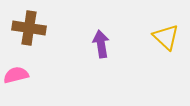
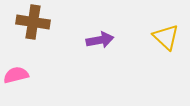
brown cross: moved 4 px right, 6 px up
purple arrow: moved 1 px left, 4 px up; rotated 88 degrees clockwise
